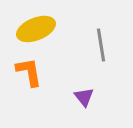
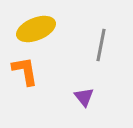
gray line: rotated 20 degrees clockwise
orange L-shape: moved 4 px left, 1 px up
